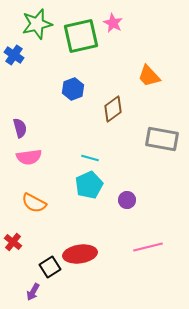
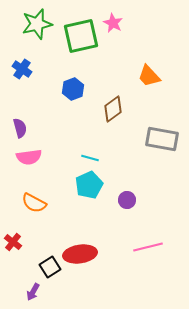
blue cross: moved 8 px right, 14 px down
